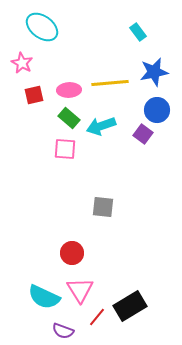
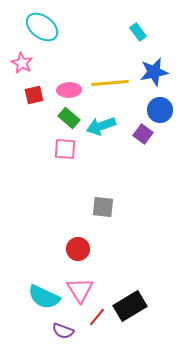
blue circle: moved 3 px right
red circle: moved 6 px right, 4 px up
